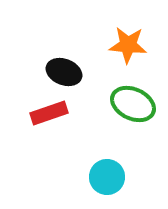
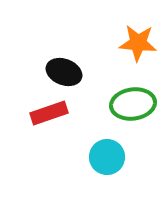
orange star: moved 10 px right, 2 px up
green ellipse: rotated 33 degrees counterclockwise
cyan circle: moved 20 px up
